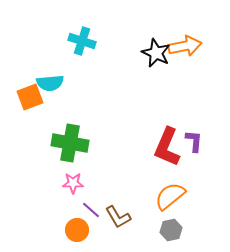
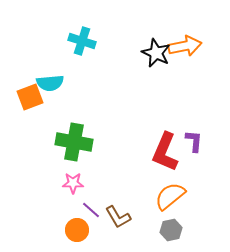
green cross: moved 4 px right, 1 px up
red L-shape: moved 2 px left, 5 px down
